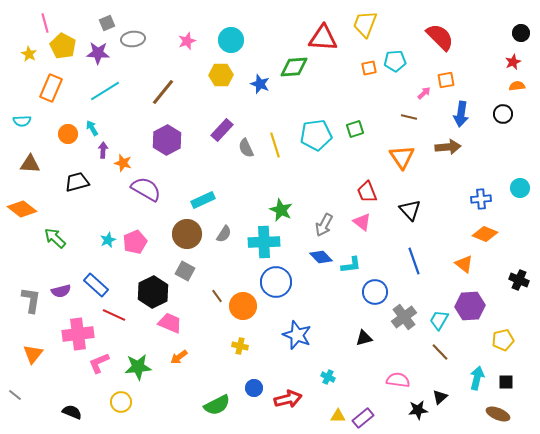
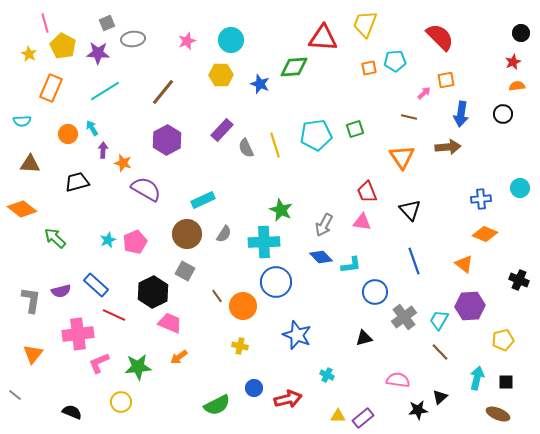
pink triangle at (362, 222): rotated 30 degrees counterclockwise
cyan cross at (328, 377): moved 1 px left, 2 px up
